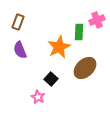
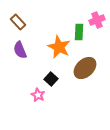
brown rectangle: rotated 63 degrees counterclockwise
orange star: rotated 20 degrees counterclockwise
pink star: moved 2 px up
